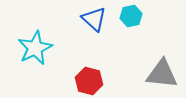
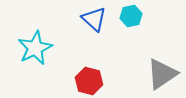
gray triangle: rotated 40 degrees counterclockwise
